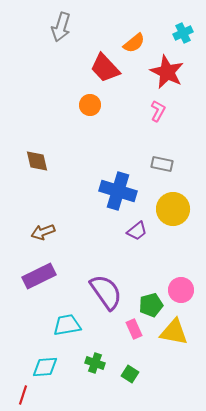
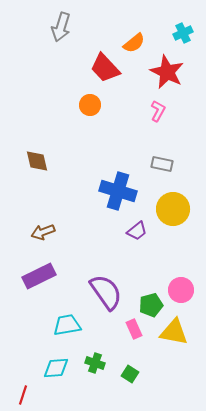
cyan diamond: moved 11 px right, 1 px down
